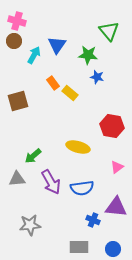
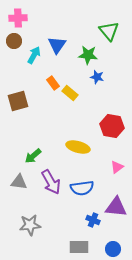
pink cross: moved 1 px right, 3 px up; rotated 18 degrees counterclockwise
gray triangle: moved 2 px right, 3 px down; rotated 12 degrees clockwise
